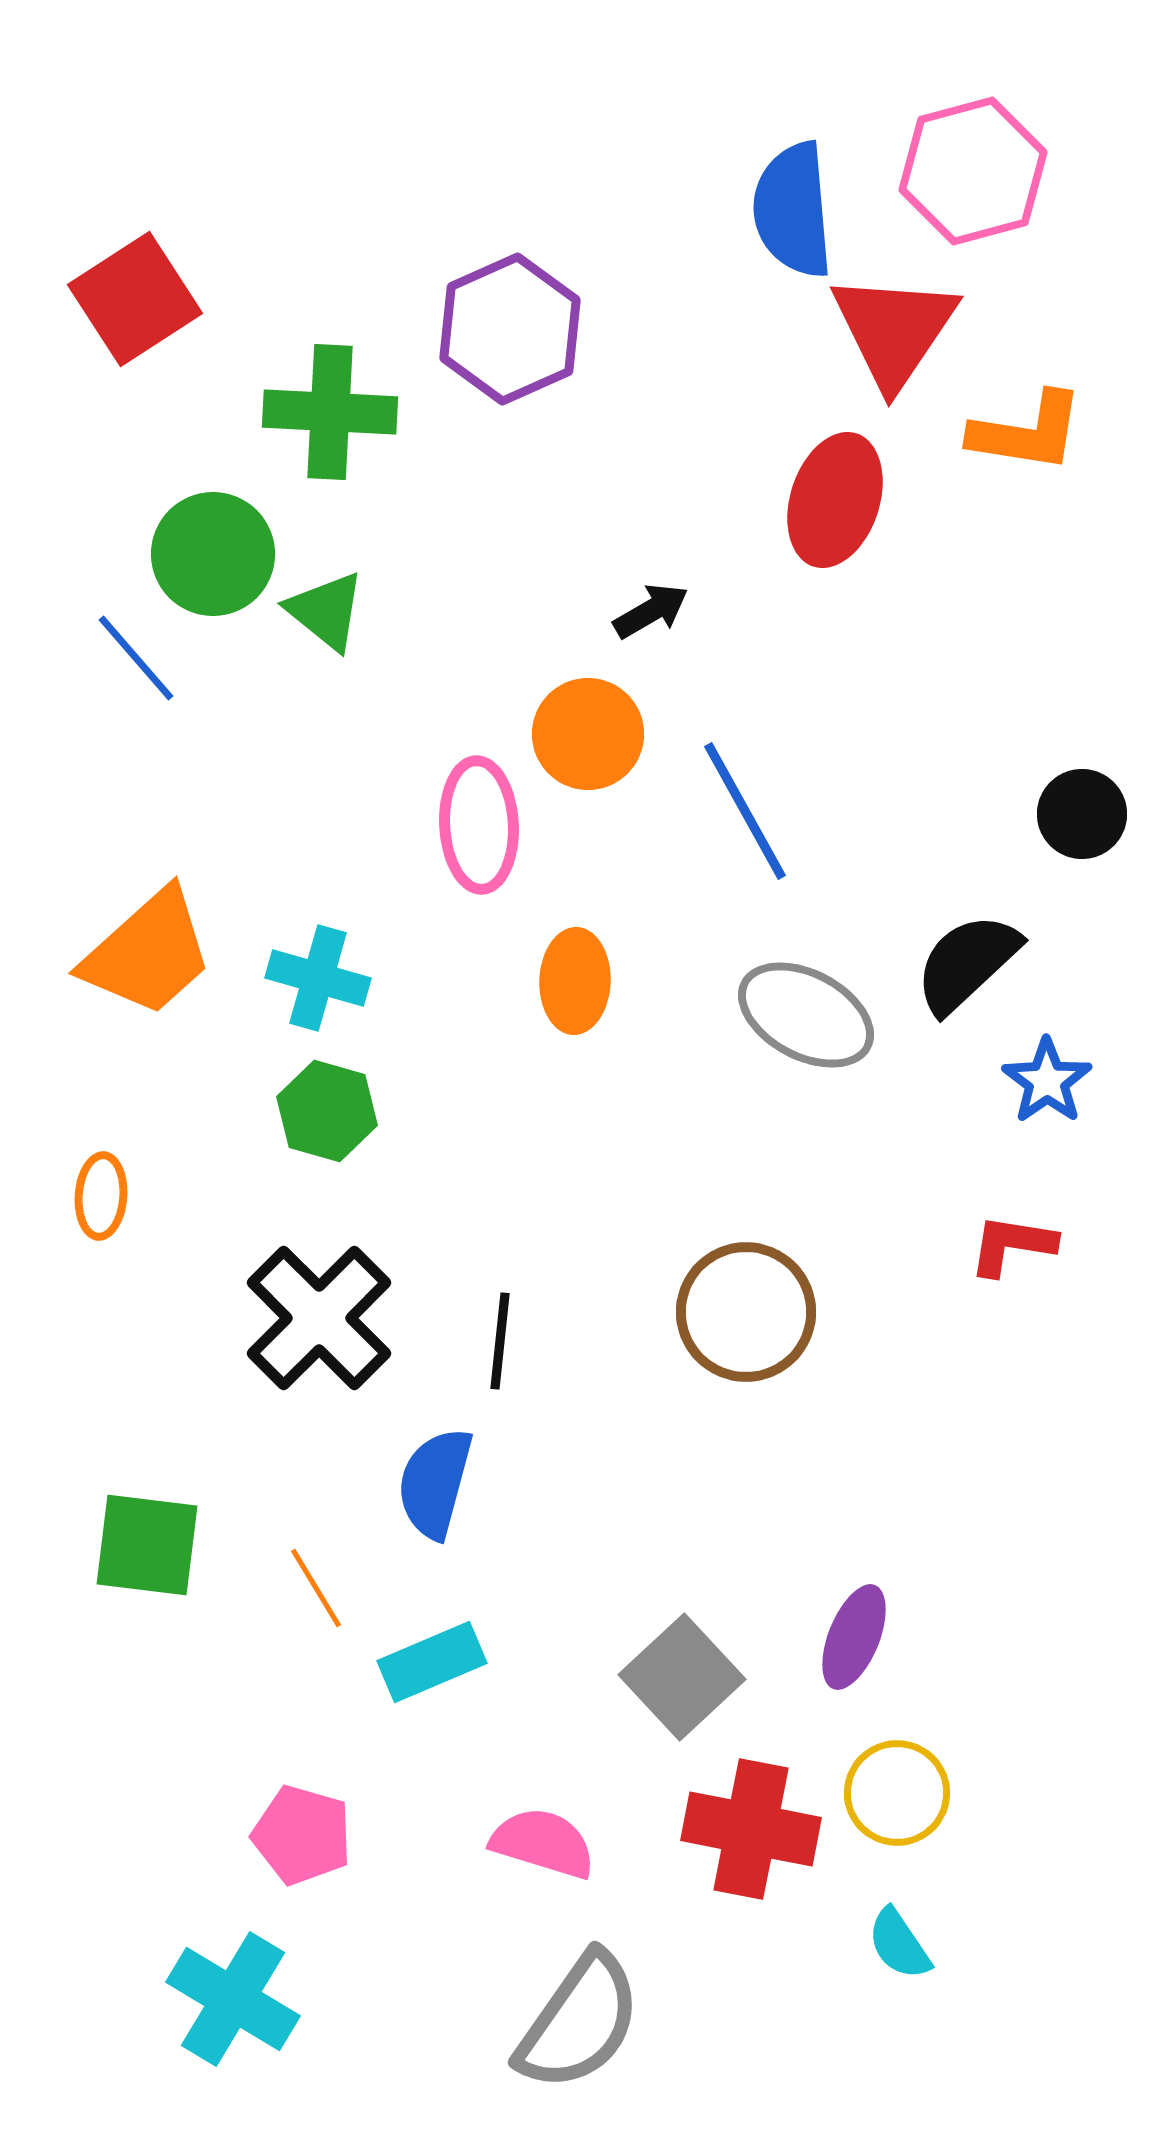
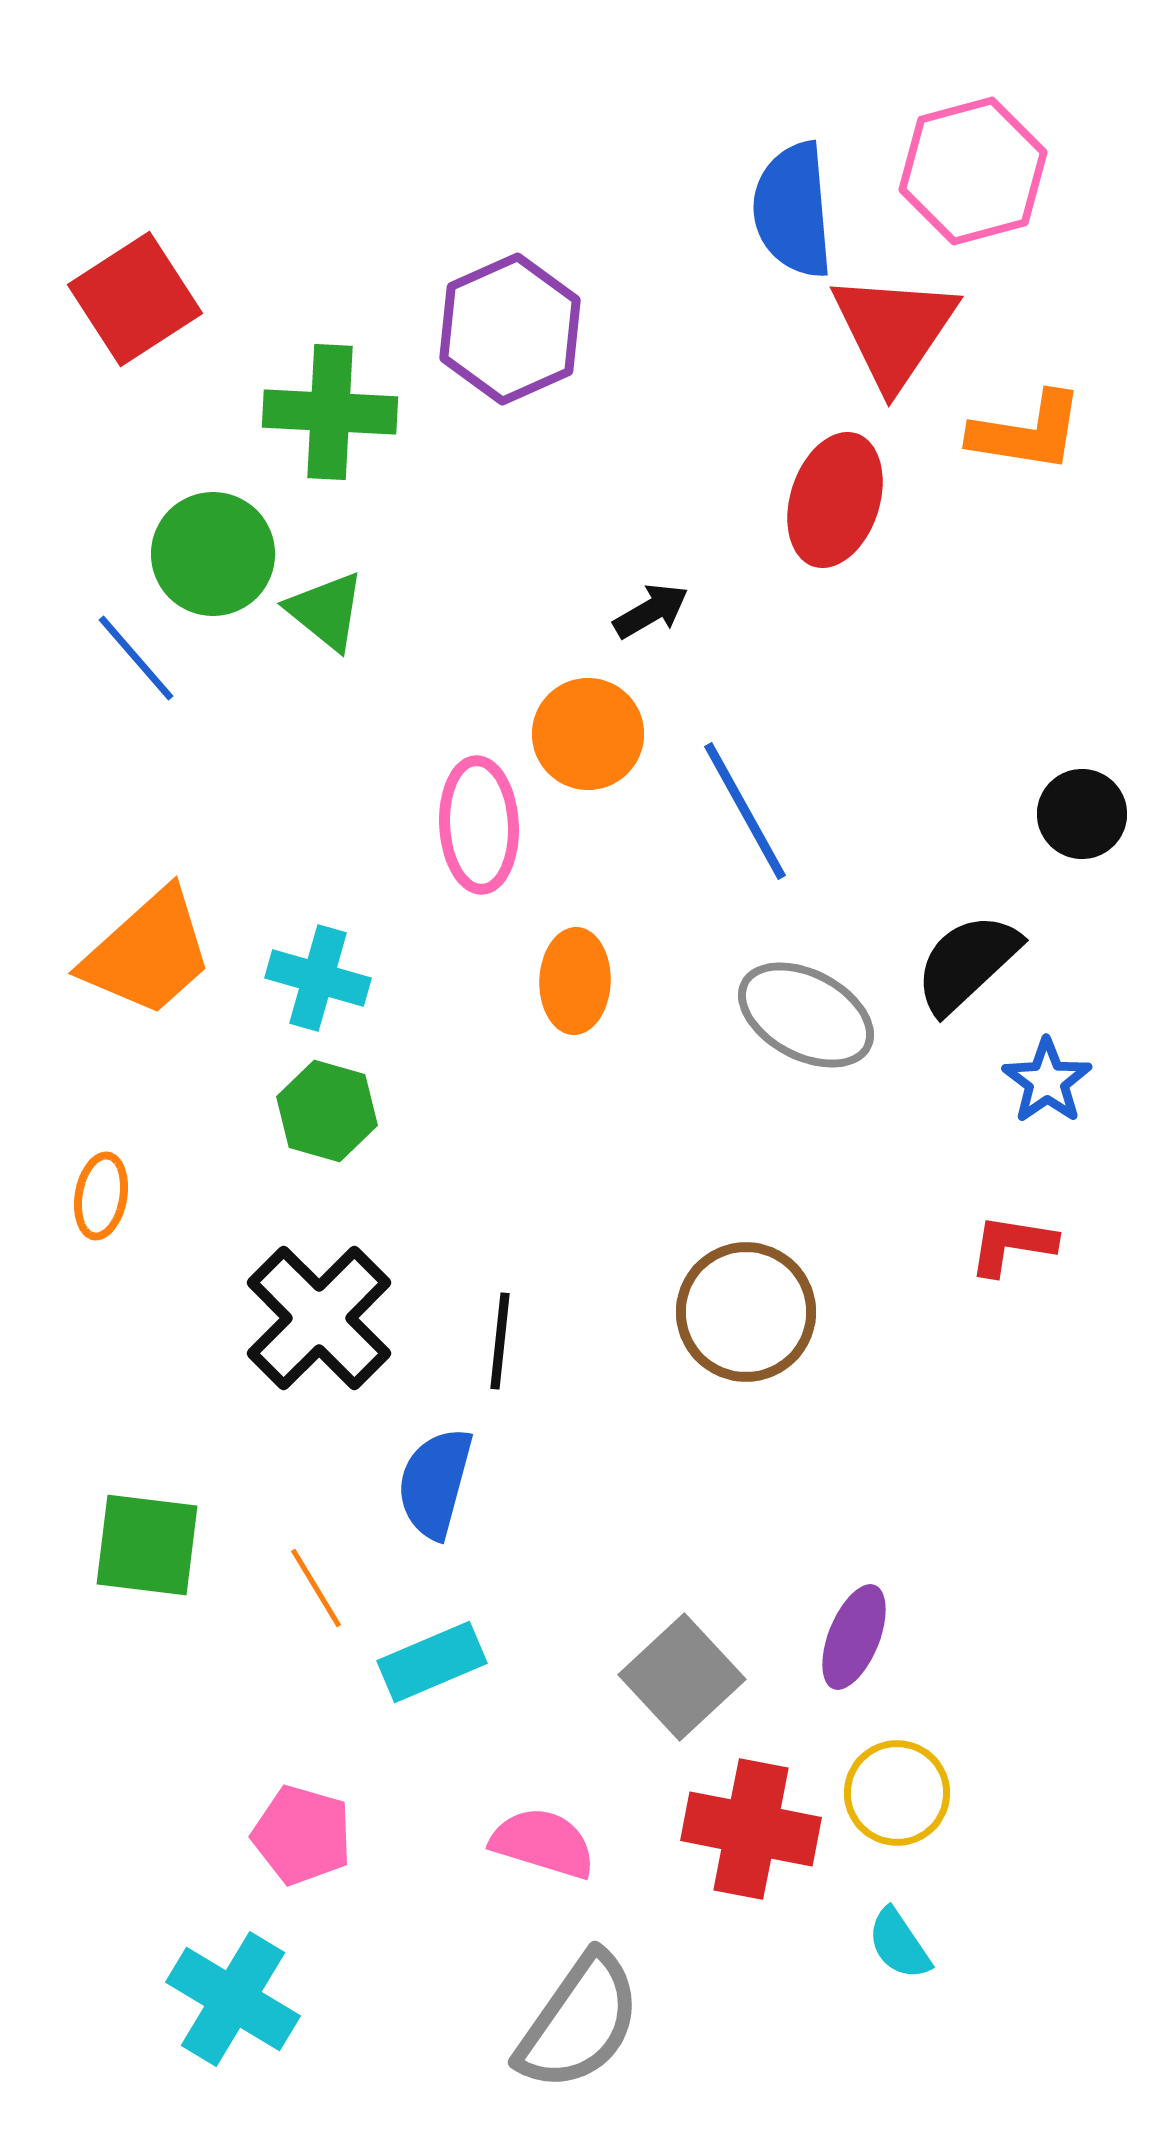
orange ellipse at (101, 1196): rotated 6 degrees clockwise
